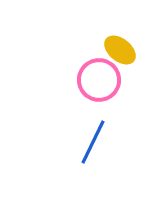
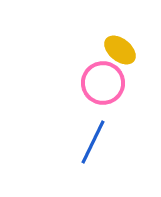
pink circle: moved 4 px right, 3 px down
